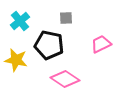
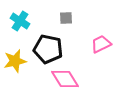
cyan cross: rotated 18 degrees counterclockwise
black pentagon: moved 1 px left, 4 px down
yellow star: moved 1 px left, 1 px down; rotated 25 degrees counterclockwise
pink diamond: rotated 24 degrees clockwise
